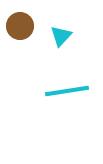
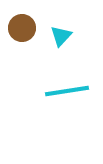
brown circle: moved 2 px right, 2 px down
